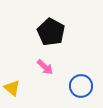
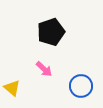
black pentagon: rotated 24 degrees clockwise
pink arrow: moved 1 px left, 2 px down
